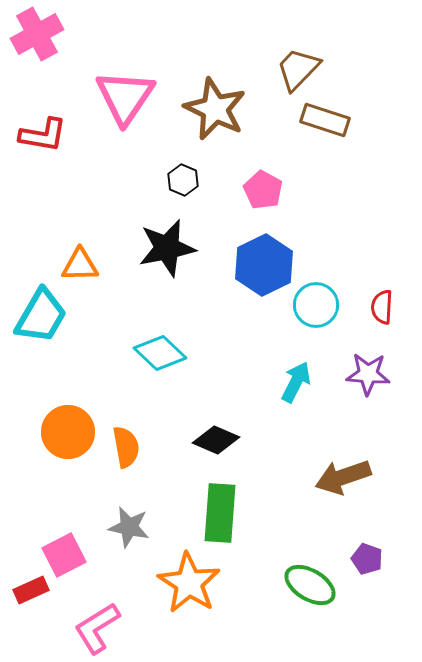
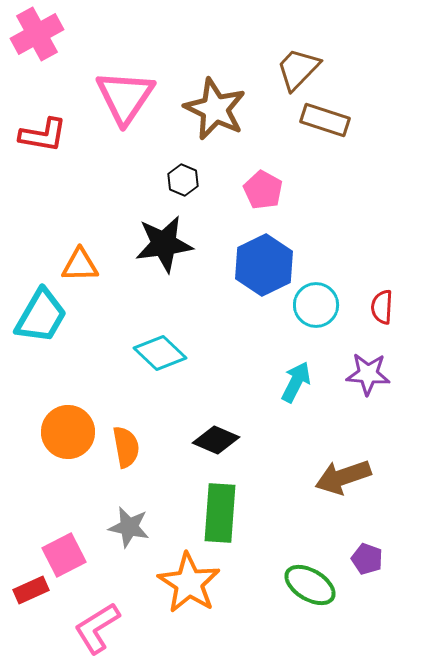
black star: moved 3 px left, 4 px up; rotated 4 degrees clockwise
